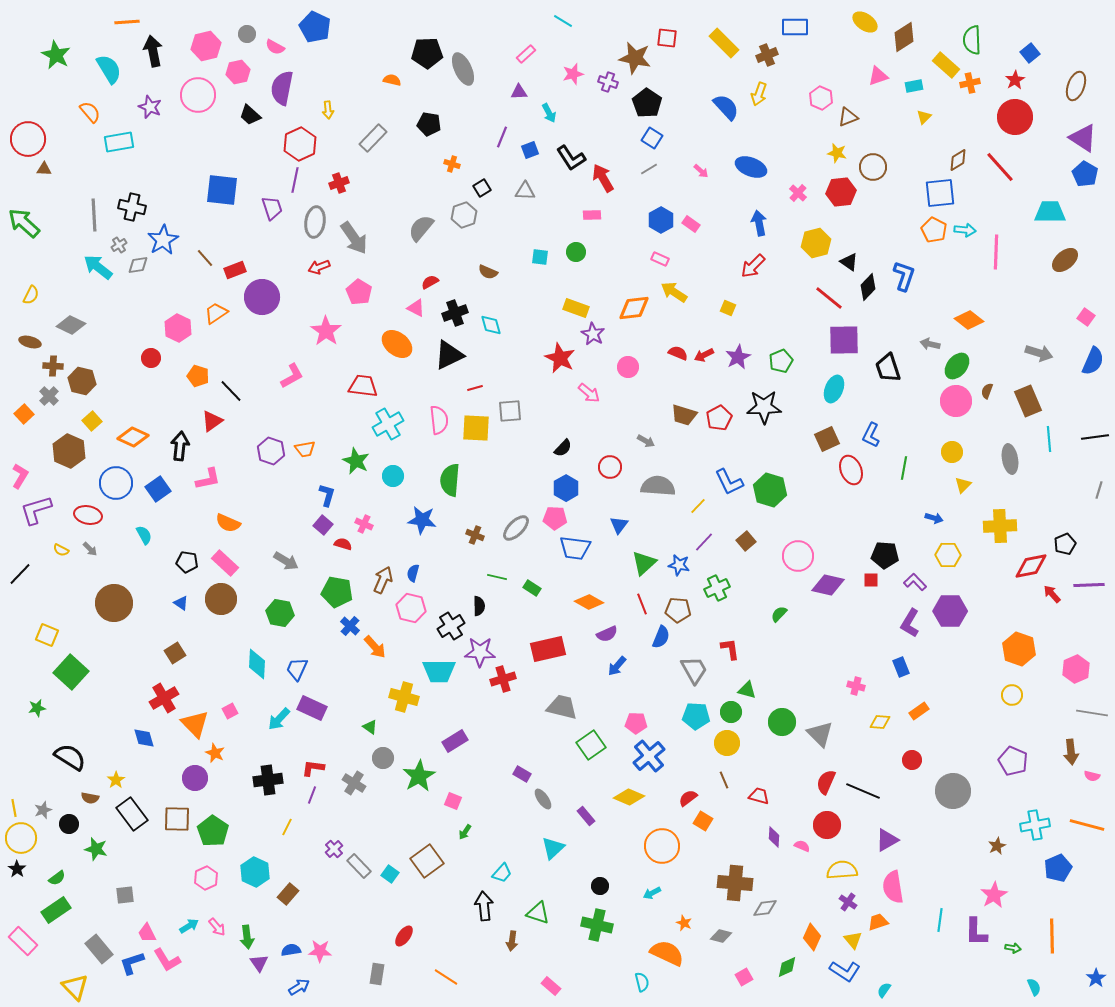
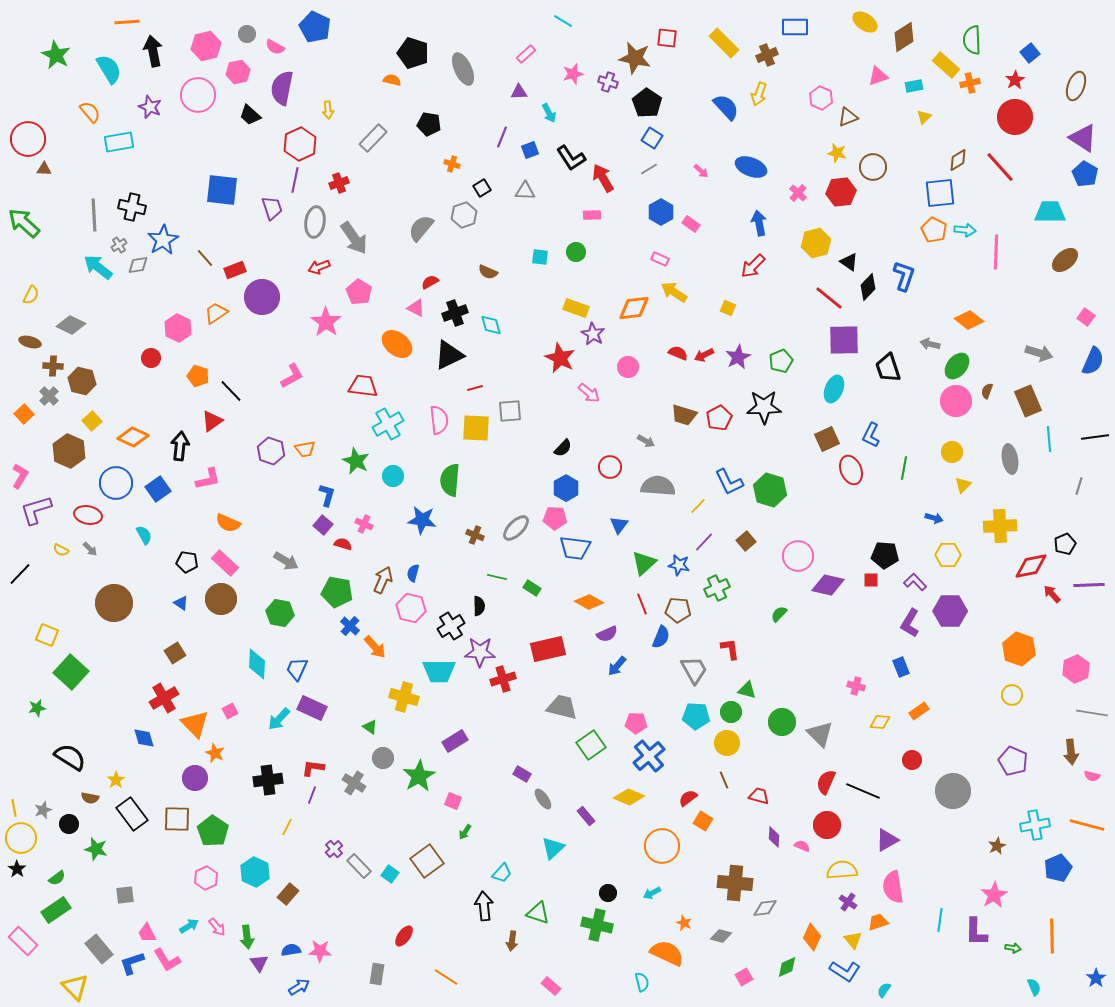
black pentagon at (427, 53): moved 14 px left; rotated 20 degrees clockwise
blue hexagon at (661, 220): moved 8 px up
pink star at (326, 331): moved 9 px up
gray line at (1099, 490): moved 20 px left, 4 px up
black circle at (600, 886): moved 8 px right, 7 px down
